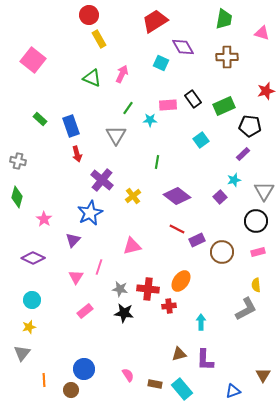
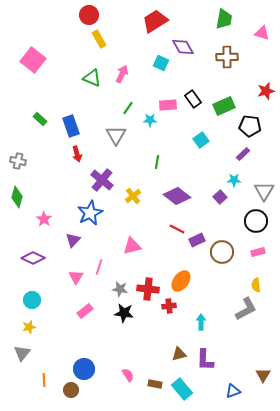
cyan star at (234, 180): rotated 16 degrees clockwise
